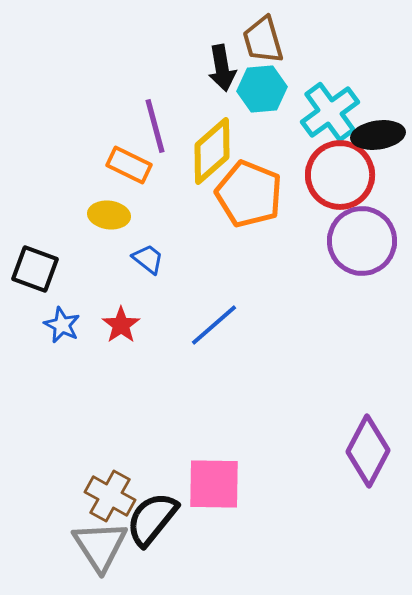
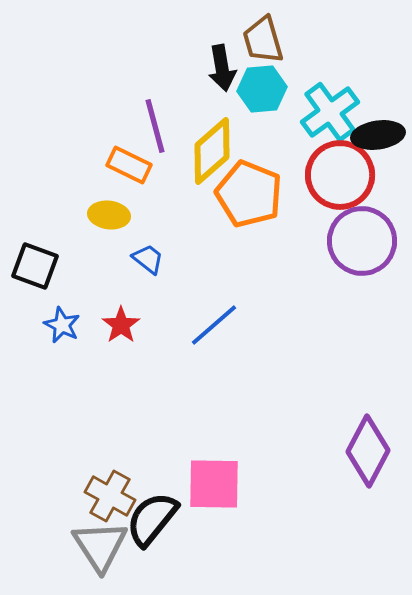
black square: moved 3 px up
